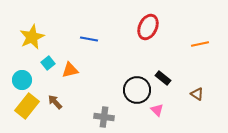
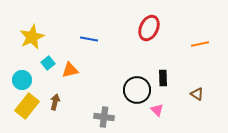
red ellipse: moved 1 px right, 1 px down
black rectangle: rotated 49 degrees clockwise
brown arrow: rotated 56 degrees clockwise
